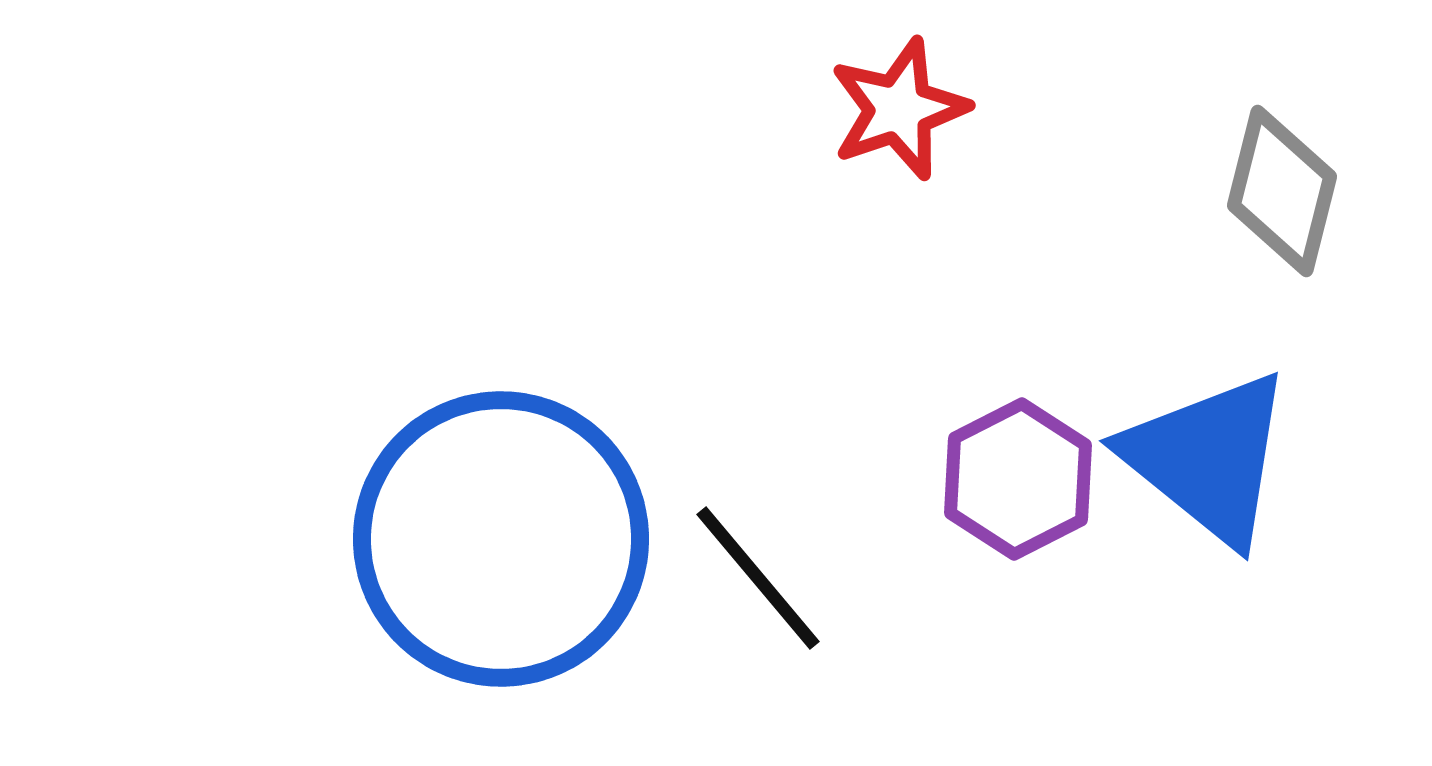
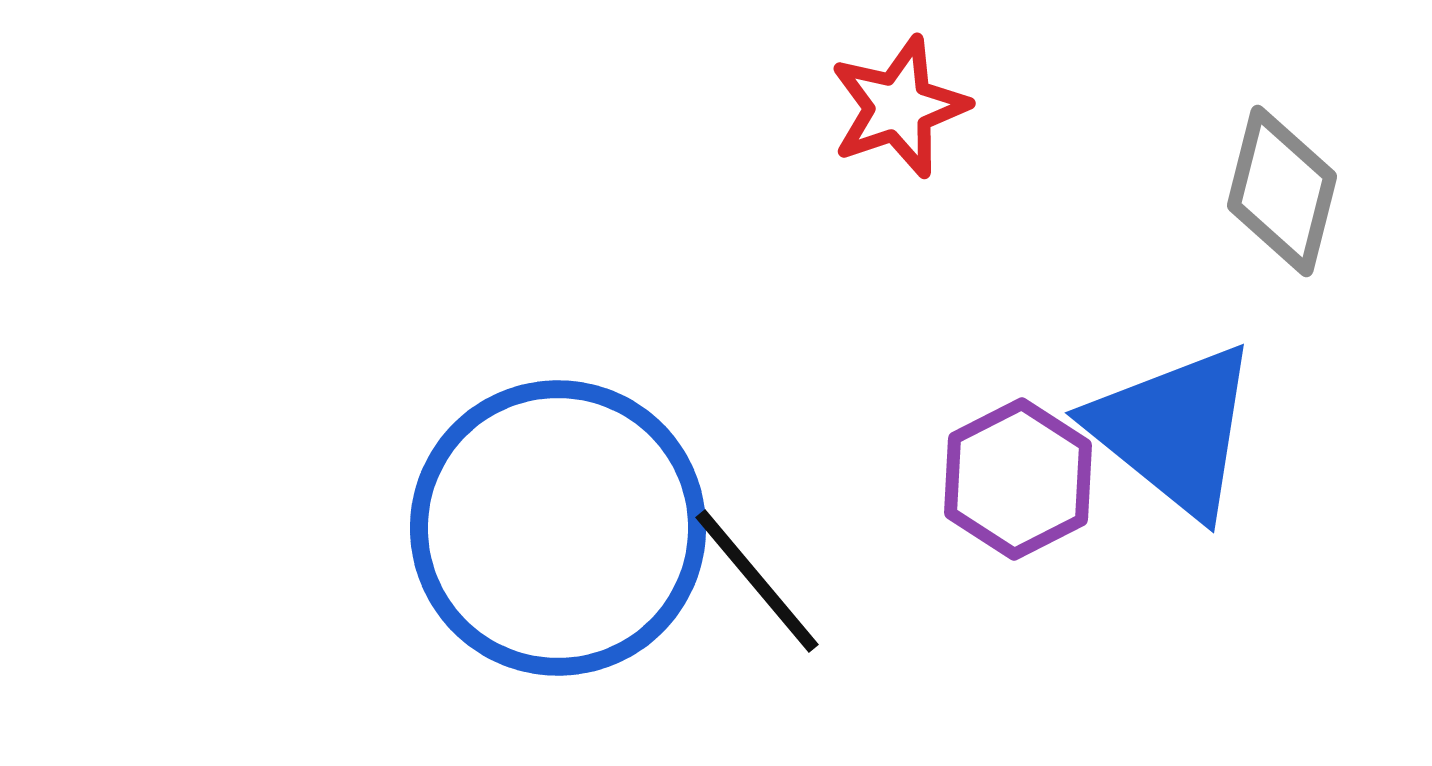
red star: moved 2 px up
blue triangle: moved 34 px left, 28 px up
blue circle: moved 57 px right, 11 px up
black line: moved 1 px left, 3 px down
